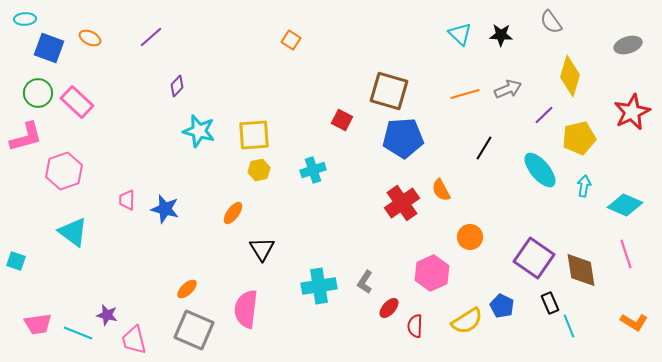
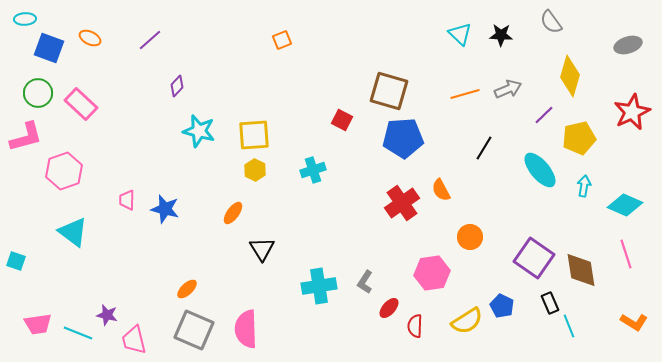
purple line at (151, 37): moved 1 px left, 3 px down
orange square at (291, 40): moved 9 px left; rotated 36 degrees clockwise
pink rectangle at (77, 102): moved 4 px right, 2 px down
yellow hexagon at (259, 170): moved 4 px left; rotated 20 degrees counterclockwise
pink hexagon at (432, 273): rotated 16 degrees clockwise
pink semicircle at (246, 309): moved 20 px down; rotated 9 degrees counterclockwise
